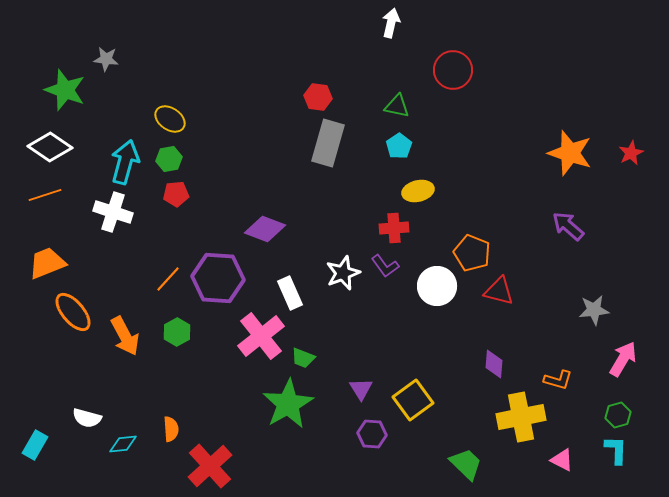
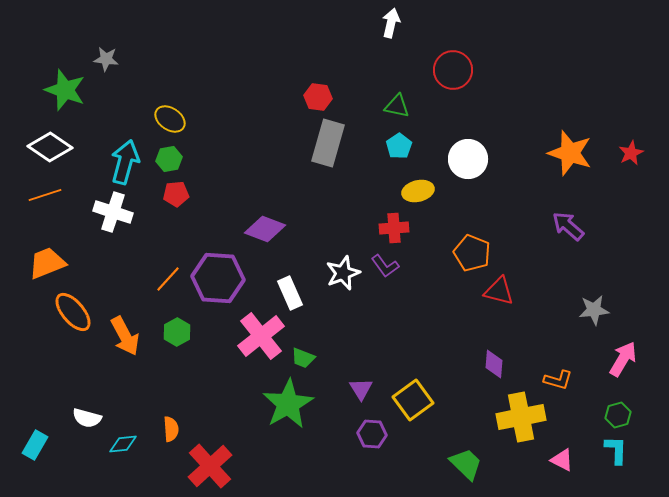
white circle at (437, 286): moved 31 px right, 127 px up
